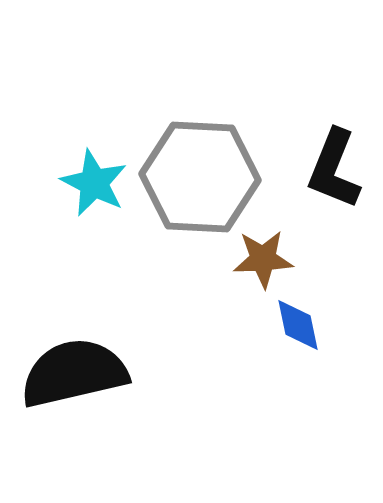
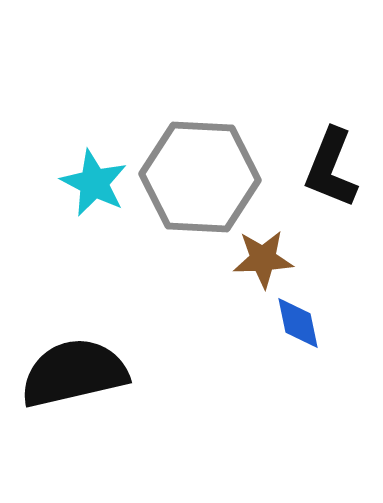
black L-shape: moved 3 px left, 1 px up
blue diamond: moved 2 px up
